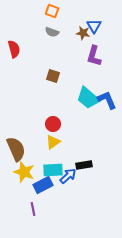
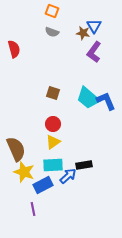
purple L-shape: moved 4 px up; rotated 20 degrees clockwise
brown square: moved 17 px down
blue L-shape: moved 1 px left, 1 px down
cyan rectangle: moved 5 px up
